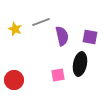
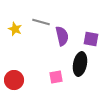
gray line: rotated 36 degrees clockwise
purple square: moved 1 px right, 2 px down
pink square: moved 2 px left, 2 px down
